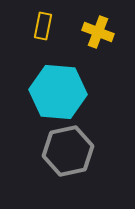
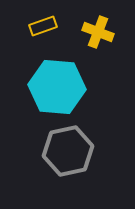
yellow rectangle: rotated 60 degrees clockwise
cyan hexagon: moved 1 px left, 5 px up
